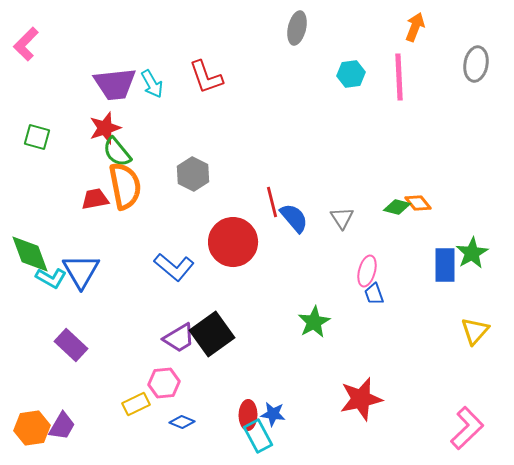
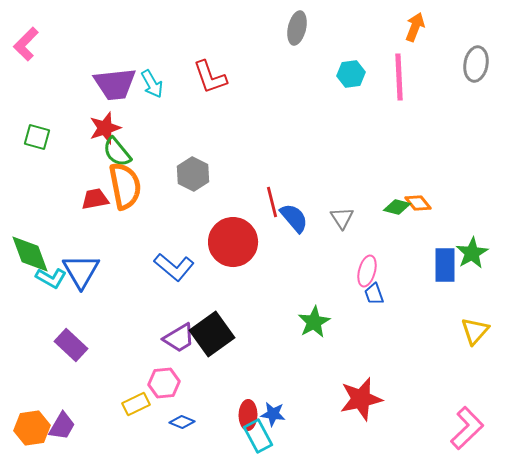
red L-shape at (206, 77): moved 4 px right
